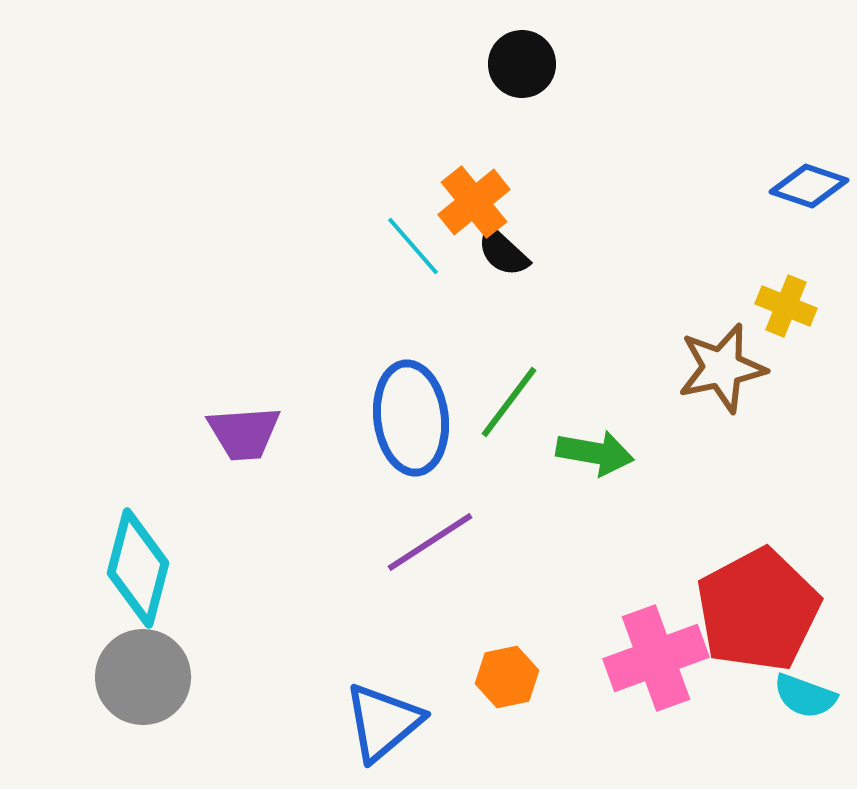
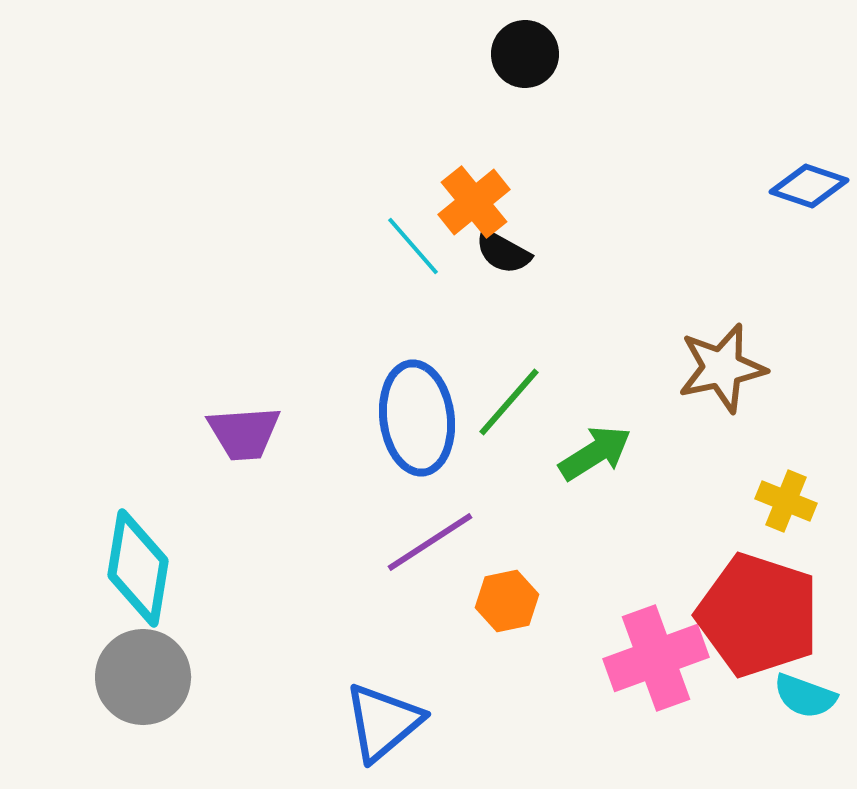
black circle: moved 3 px right, 10 px up
black semicircle: rotated 14 degrees counterclockwise
yellow cross: moved 195 px down
green line: rotated 4 degrees clockwise
blue ellipse: moved 6 px right
green arrow: rotated 42 degrees counterclockwise
cyan diamond: rotated 5 degrees counterclockwise
red pentagon: moved 5 px down; rotated 26 degrees counterclockwise
orange hexagon: moved 76 px up
